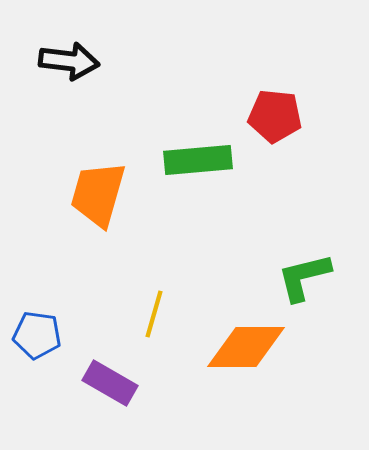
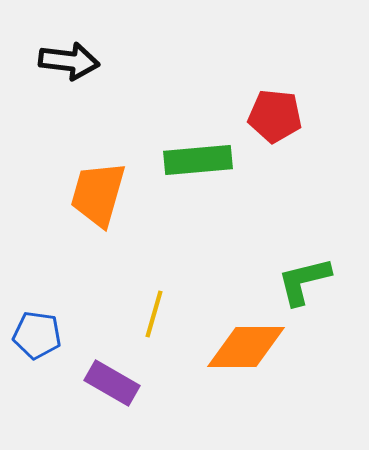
green L-shape: moved 4 px down
purple rectangle: moved 2 px right
